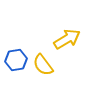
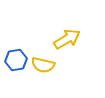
yellow semicircle: rotated 40 degrees counterclockwise
